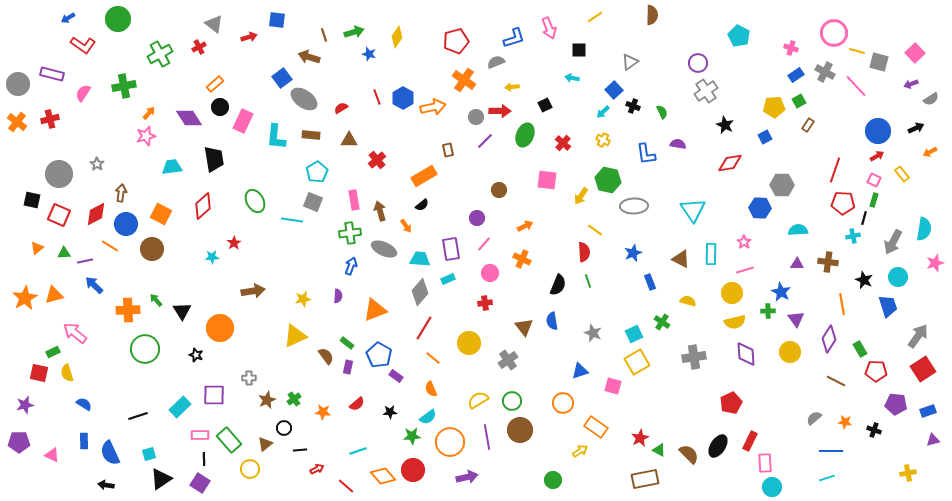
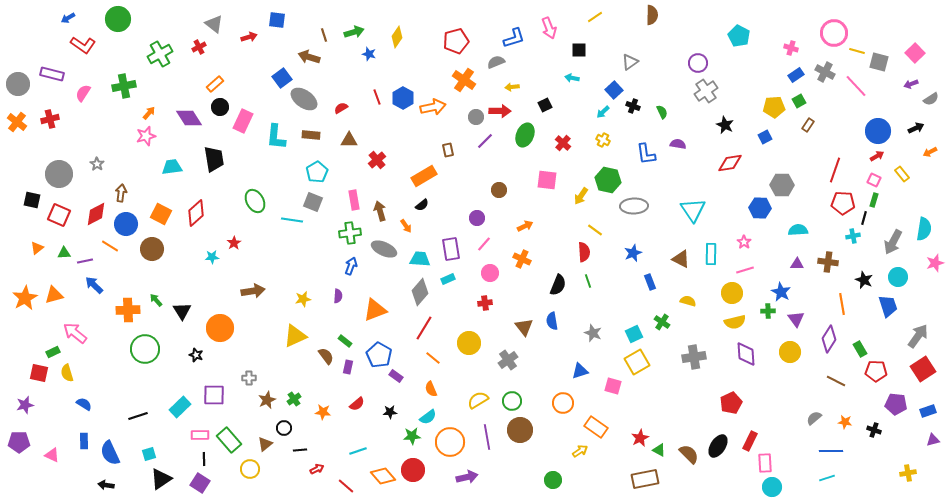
red diamond at (203, 206): moved 7 px left, 7 px down
green rectangle at (347, 343): moved 2 px left, 2 px up
